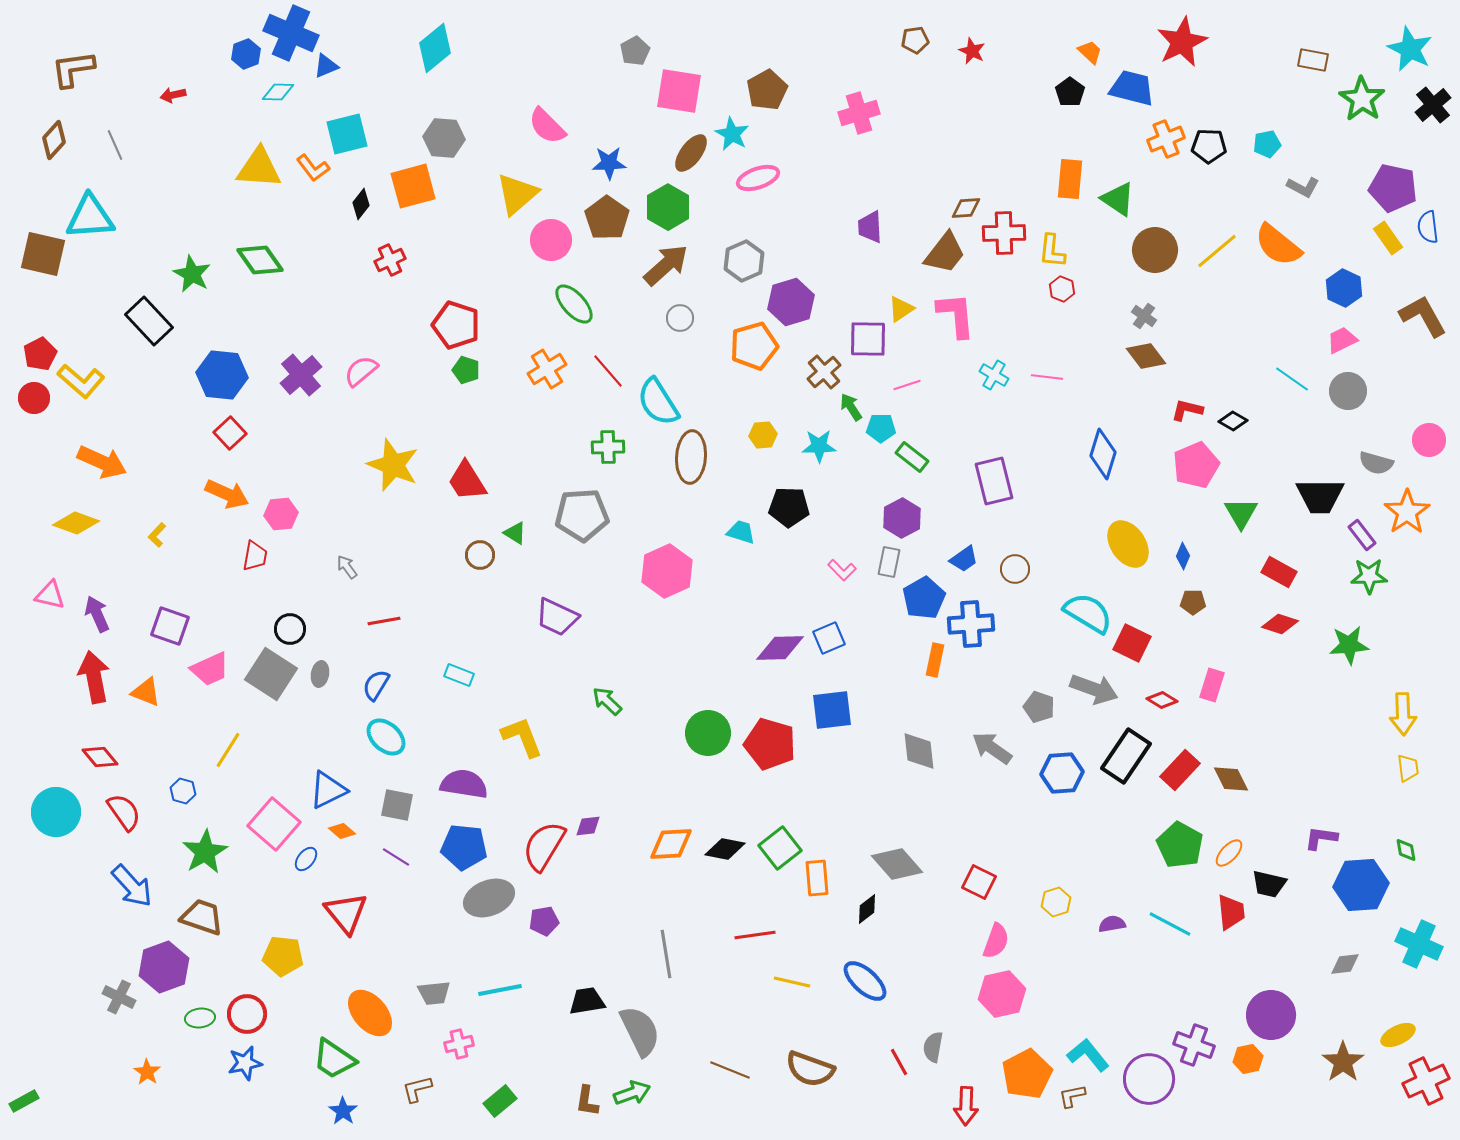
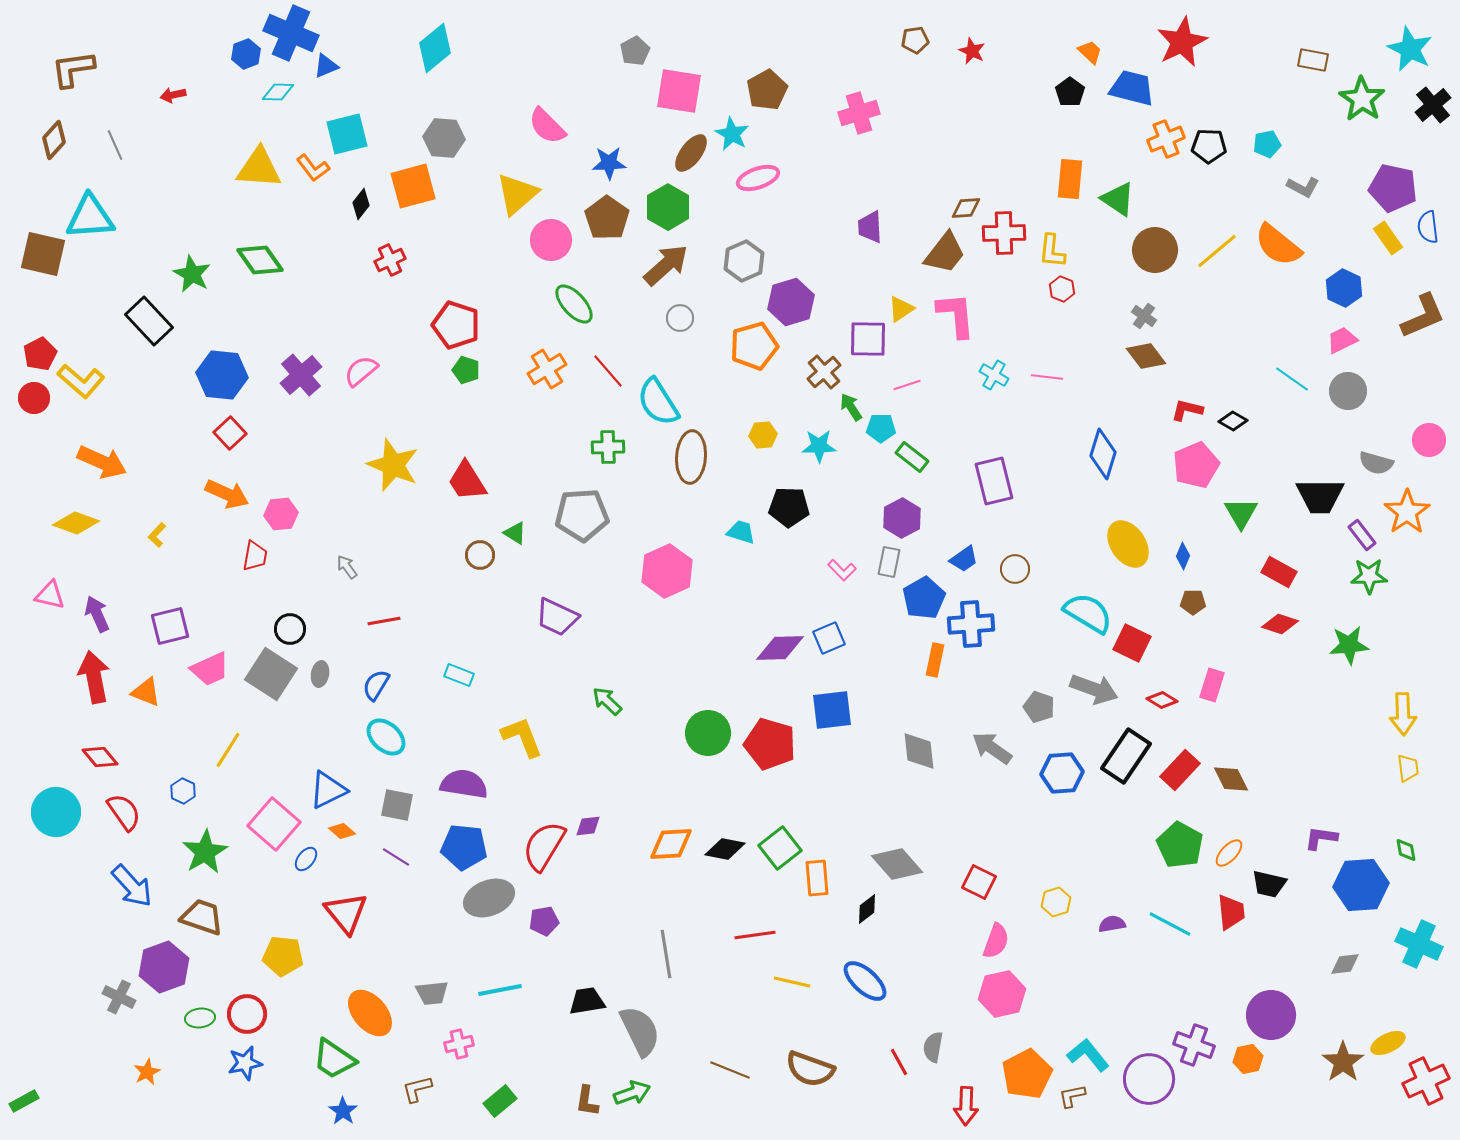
brown L-shape at (1423, 316): rotated 96 degrees clockwise
purple square at (170, 626): rotated 33 degrees counterclockwise
blue hexagon at (183, 791): rotated 10 degrees clockwise
gray trapezoid at (434, 993): moved 2 px left
yellow ellipse at (1398, 1035): moved 10 px left, 8 px down
orange star at (147, 1072): rotated 12 degrees clockwise
